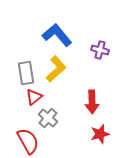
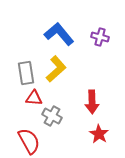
blue L-shape: moved 2 px right, 1 px up
purple cross: moved 13 px up
red triangle: moved 1 px down; rotated 42 degrees clockwise
gray cross: moved 4 px right, 2 px up; rotated 12 degrees counterclockwise
red star: moved 1 px left; rotated 24 degrees counterclockwise
red semicircle: moved 1 px right
